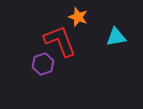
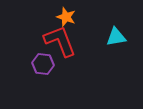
orange star: moved 12 px left
purple hexagon: rotated 25 degrees clockwise
